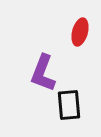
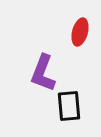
black rectangle: moved 1 px down
